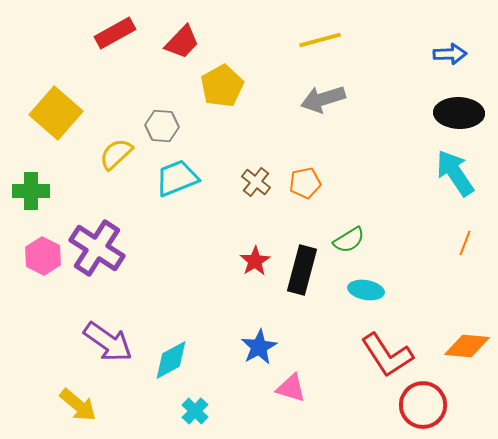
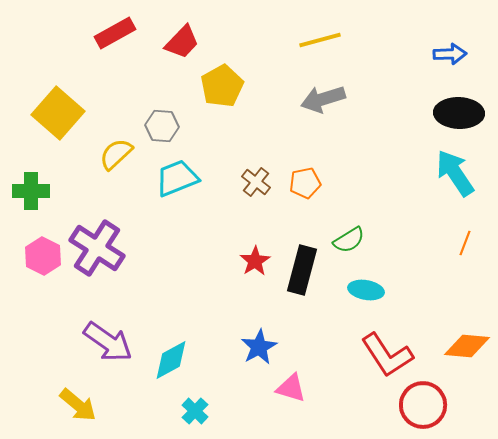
yellow square: moved 2 px right
